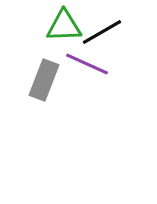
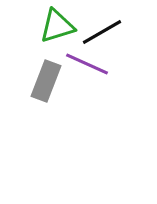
green triangle: moved 7 px left; rotated 15 degrees counterclockwise
gray rectangle: moved 2 px right, 1 px down
